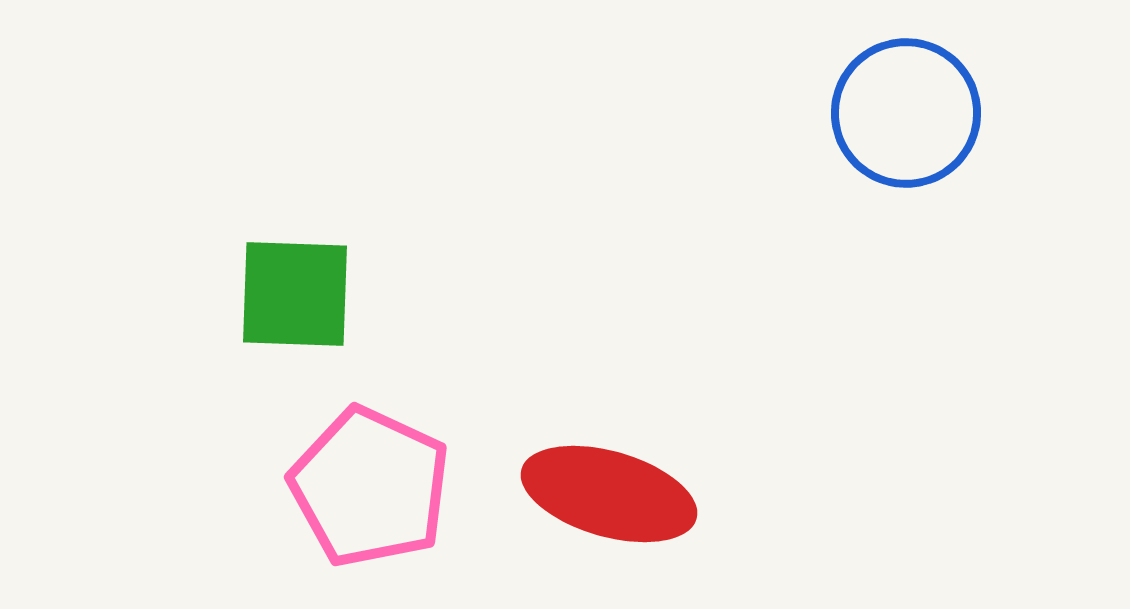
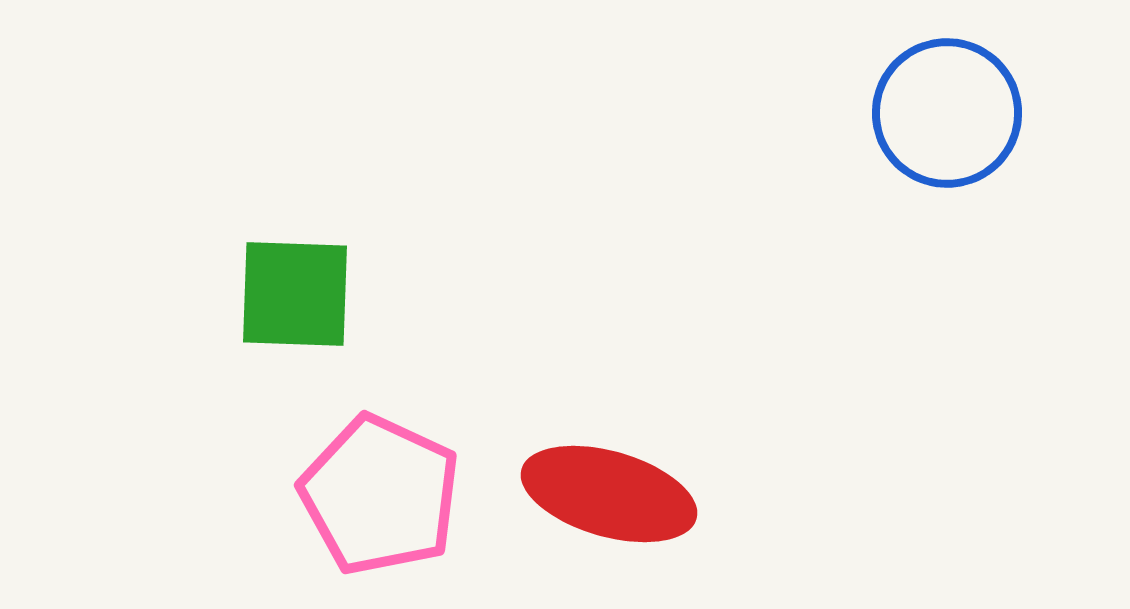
blue circle: moved 41 px right
pink pentagon: moved 10 px right, 8 px down
